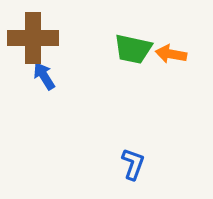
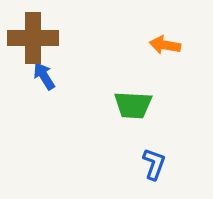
green trapezoid: moved 56 px down; rotated 9 degrees counterclockwise
orange arrow: moved 6 px left, 9 px up
blue L-shape: moved 21 px right
